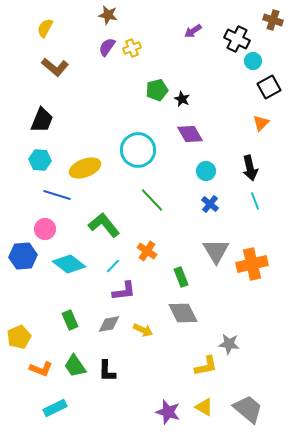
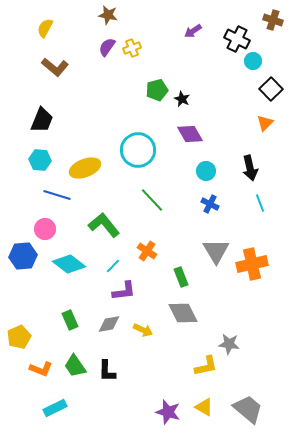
black square at (269, 87): moved 2 px right, 2 px down; rotated 15 degrees counterclockwise
orange triangle at (261, 123): moved 4 px right
cyan line at (255, 201): moved 5 px right, 2 px down
blue cross at (210, 204): rotated 12 degrees counterclockwise
